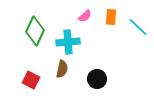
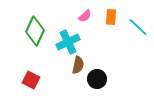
cyan cross: rotated 20 degrees counterclockwise
brown semicircle: moved 16 px right, 4 px up
